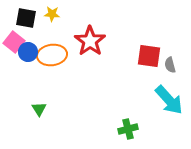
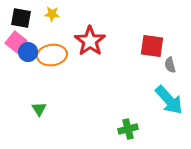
black square: moved 5 px left
pink square: moved 2 px right
red square: moved 3 px right, 10 px up
